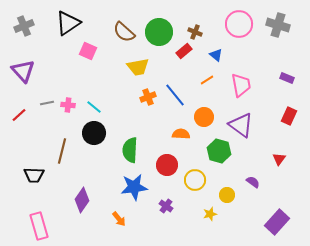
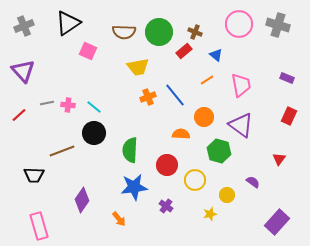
brown semicircle at (124, 32): rotated 40 degrees counterclockwise
brown line at (62, 151): rotated 55 degrees clockwise
